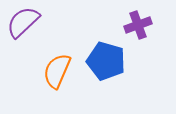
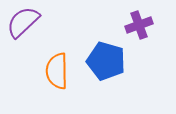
purple cross: moved 1 px right
orange semicircle: rotated 24 degrees counterclockwise
